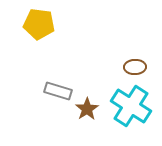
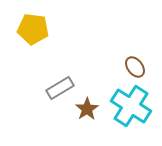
yellow pentagon: moved 6 px left, 5 px down
brown ellipse: rotated 55 degrees clockwise
gray rectangle: moved 2 px right, 3 px up; rotated 48 degrees counterclockwise
